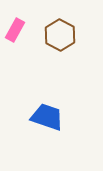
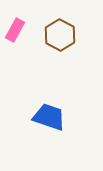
blue trapezoid: moved 2 px right
